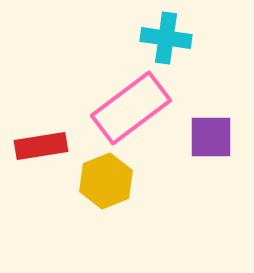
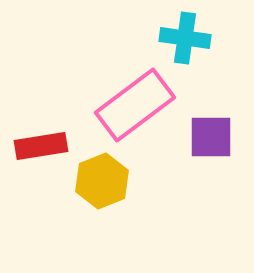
cyan cross: moved 19 px right
pink rectangle: moved 4 px right, 3 px up
yellow hexagon: moved 4 px left
